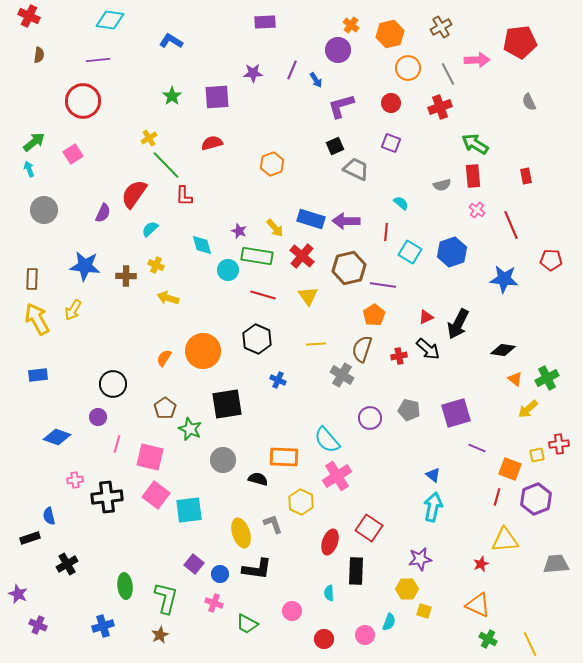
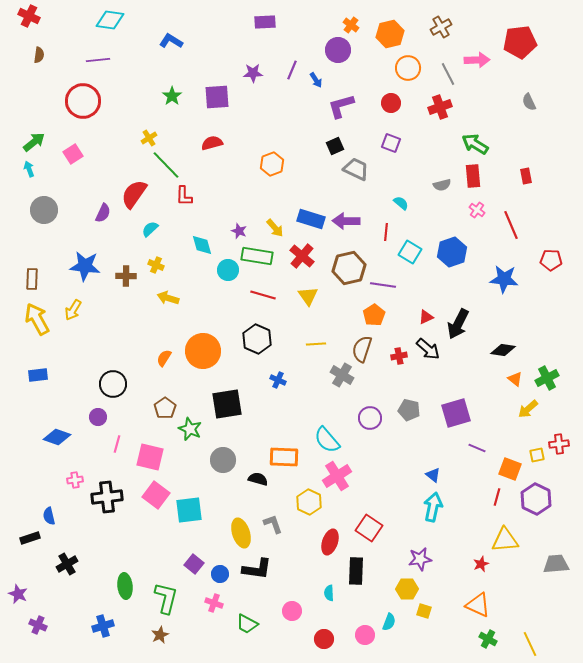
purple hexagon at (536, 499): rotated 12 degrees counterclockwise
yellow hexagon at (301, 502): moved 8 px right
